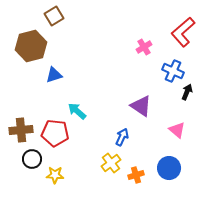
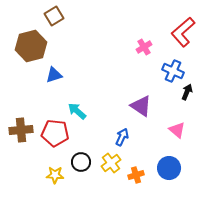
black circle: moved 49 px right, 3 px down
